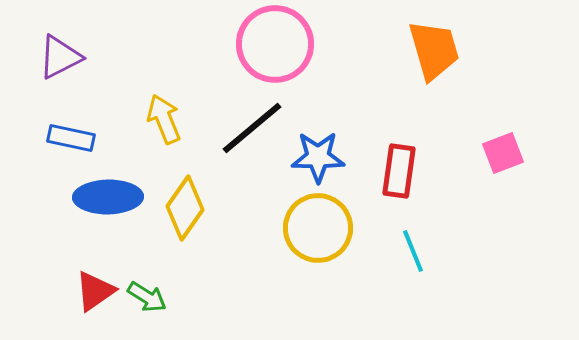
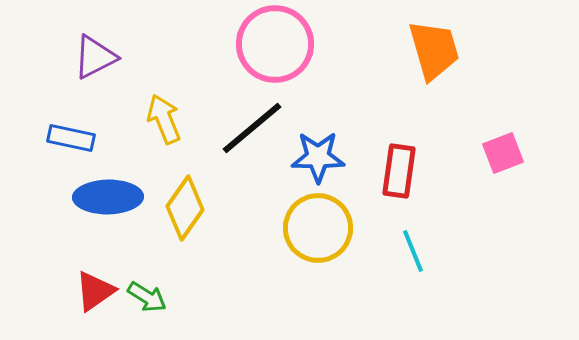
purple triangle: moved 35 px right
